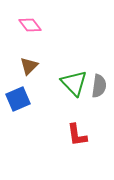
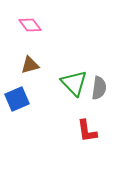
brown triangle: moved 1 px right, 1 px up; rotated 30 degrees clockwise
gray semicircle: moved 2 px down
blue square: moved 1 px left
red L-shape: moved 10 px right, 4 px up
